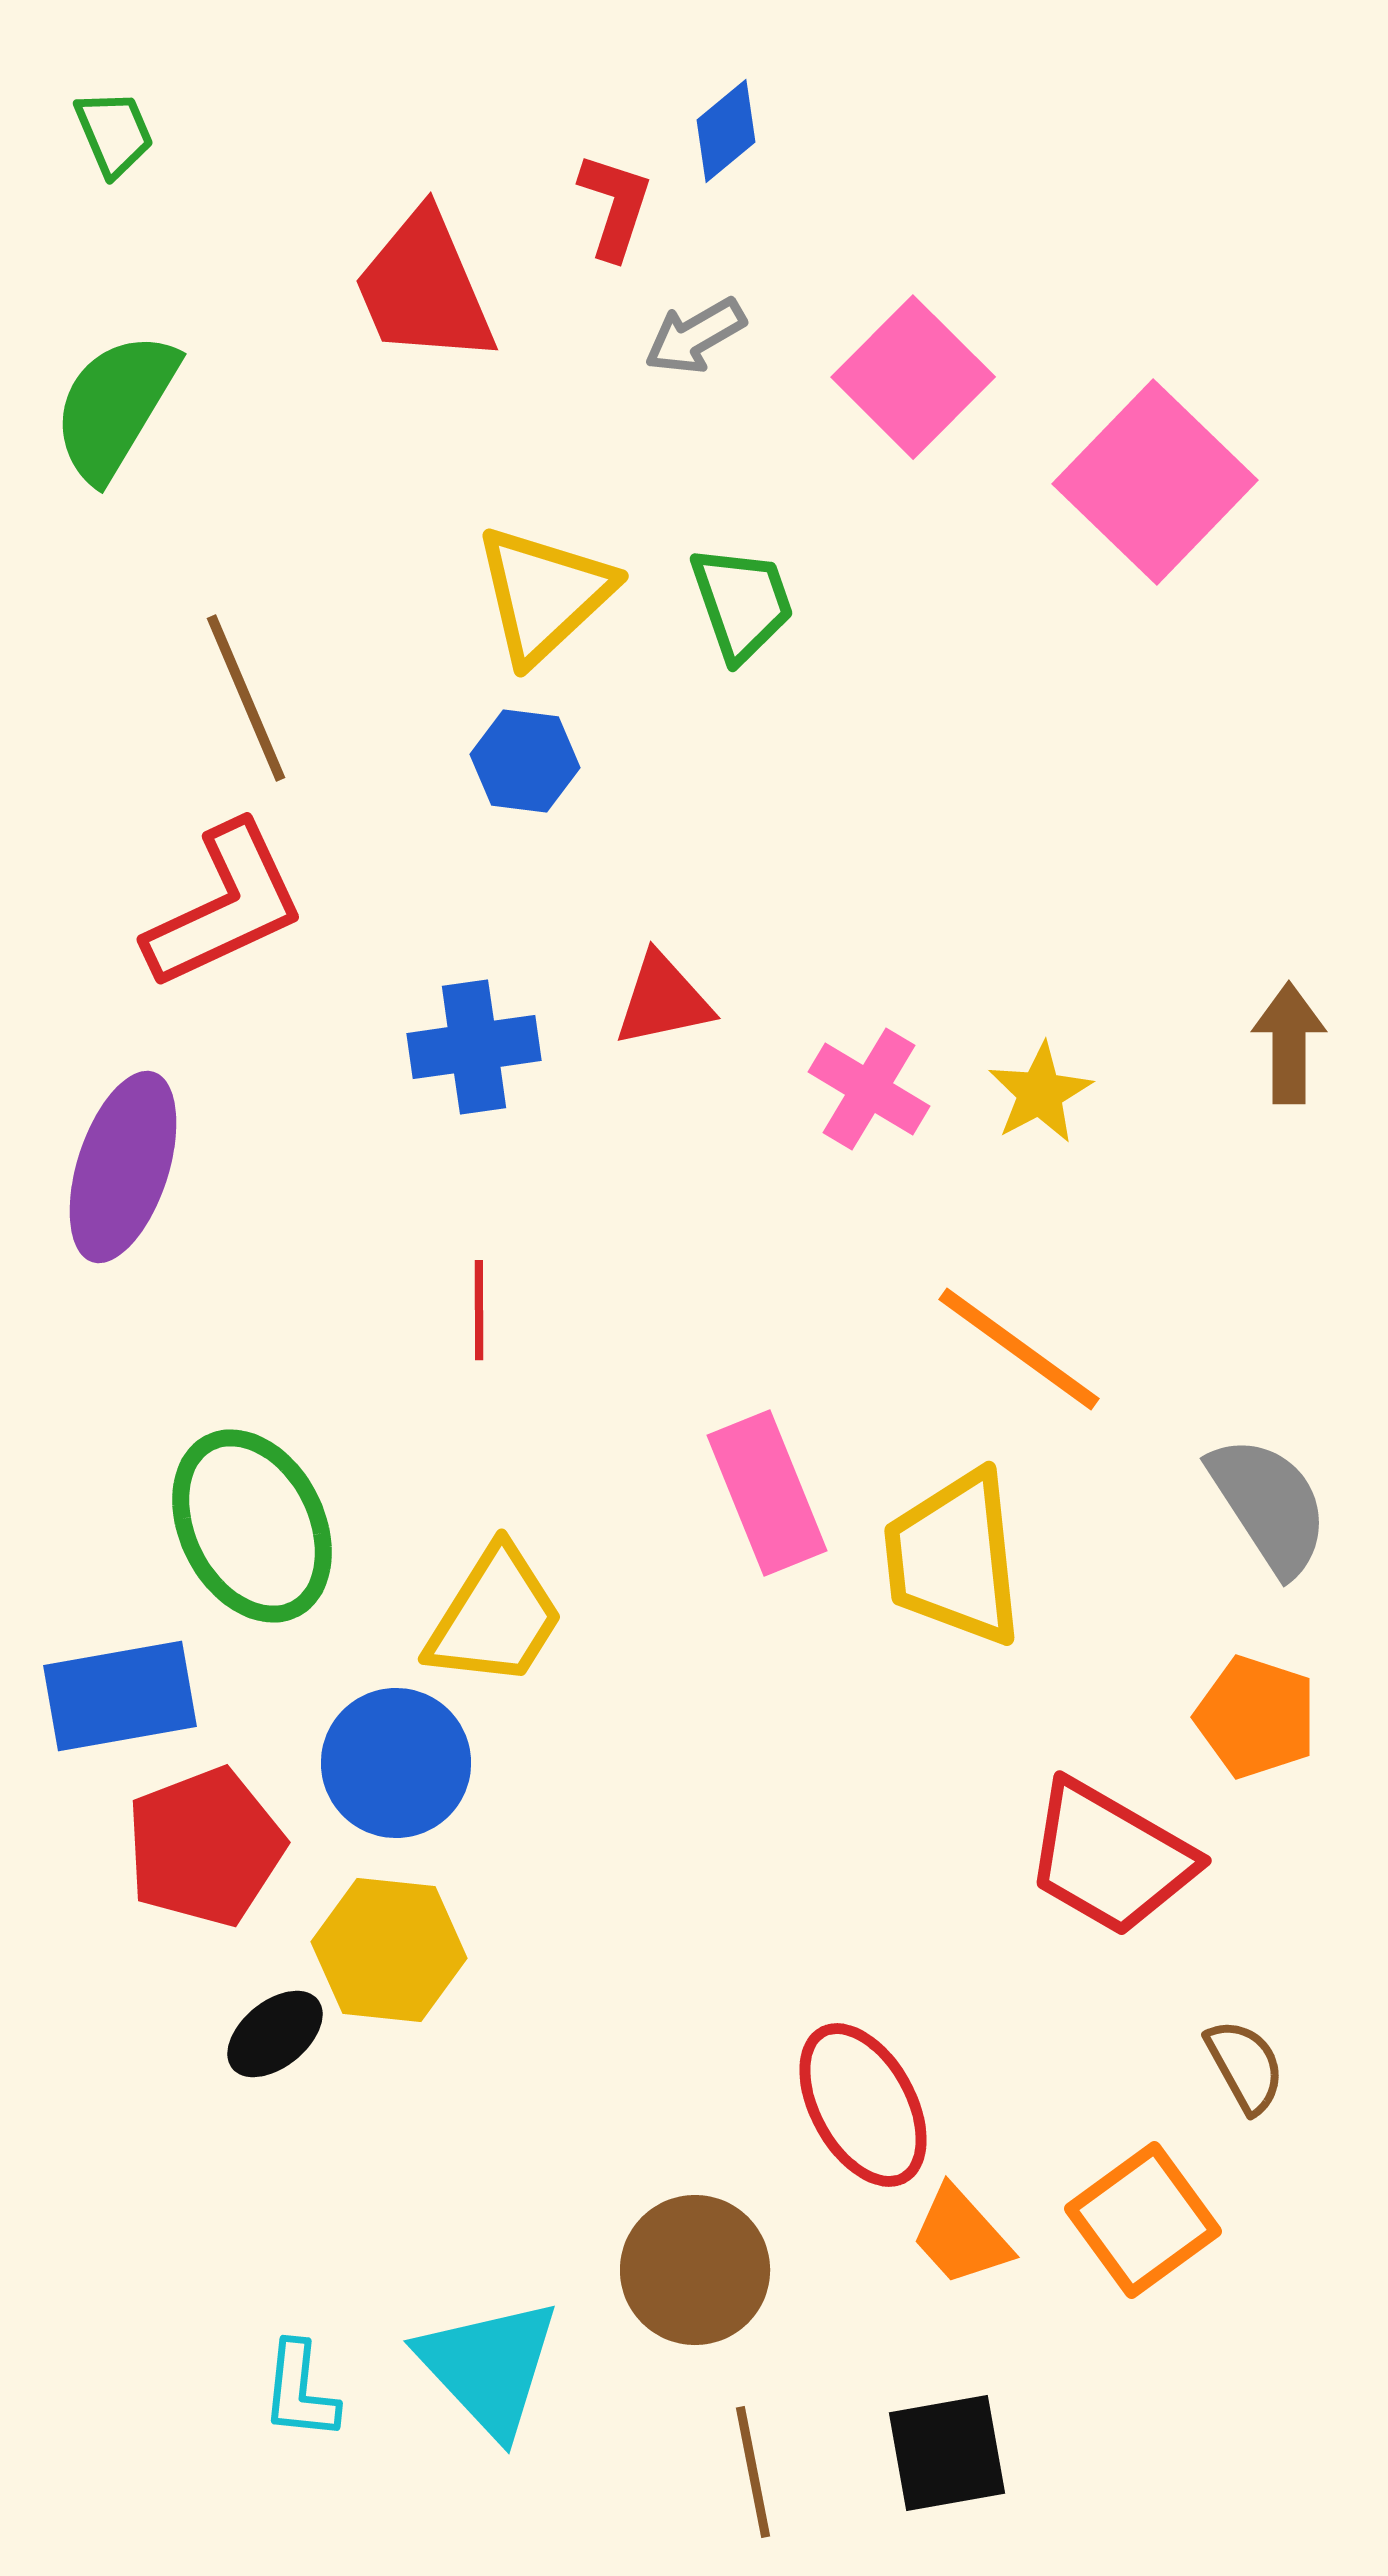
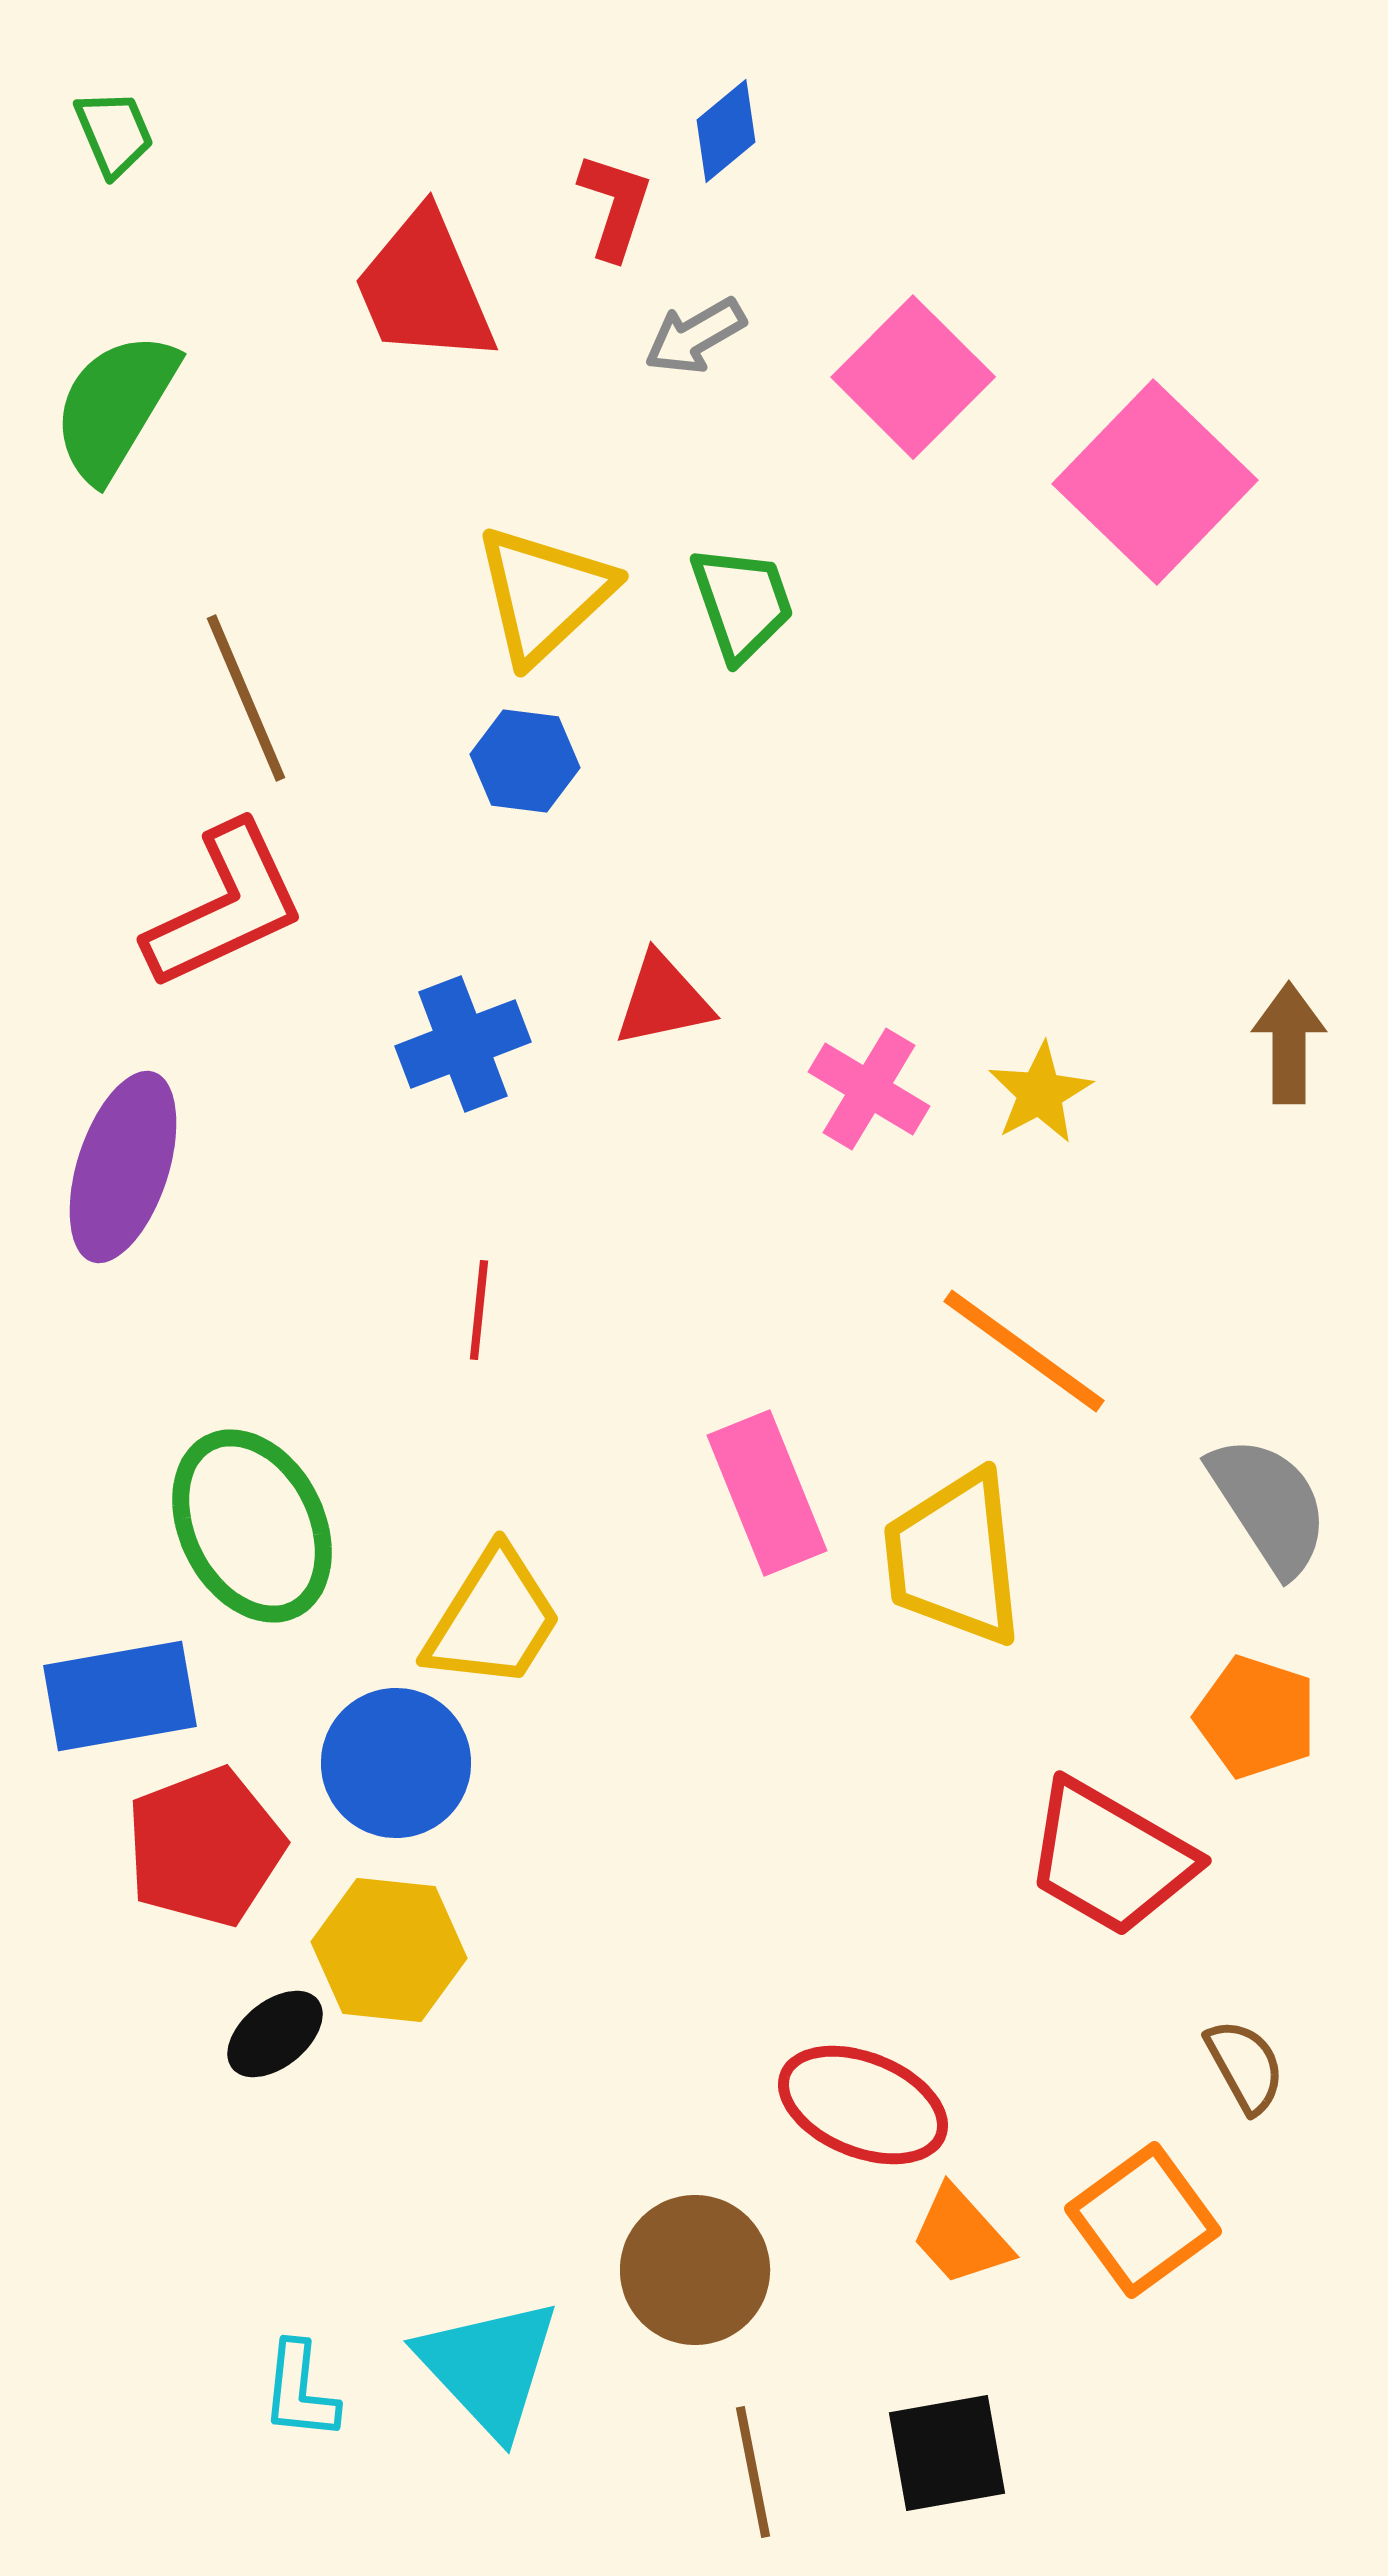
blue cross at (474, 1047): moved 11 px left, 3 px up; rotated 13 degrees counterclockwise
red line at (479, 1310): rotated 6 degrees clockwise
orange line at (1019, 1349): moved 5 px right, 2 px down
yellow trapezoid at (495, 1617): moved 2 px left, 2 px down
red ellipse at (863, 2105): rotated 39 degrees counterclockwise
